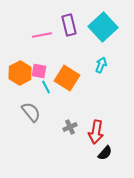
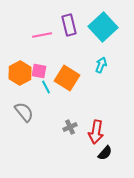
gray semicircle: moved 7 px left
